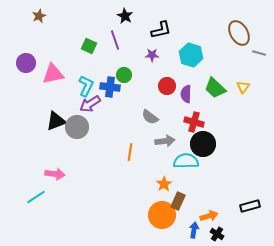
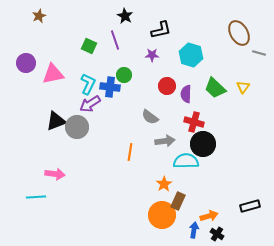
cyan L-shape: moved 2 px right, 2 px up
cyan line: rotated 30 degrees clockwise
